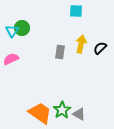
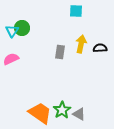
black semicircle: rotated 40 degrees clockwise
